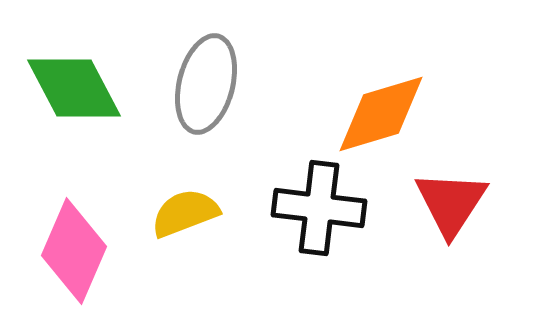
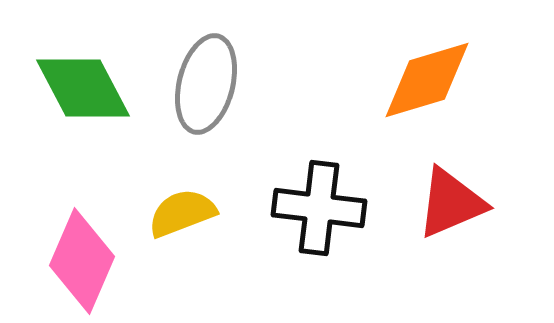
green diamond: moved 9 px right
orange diamond: moved 46 px right, 34 px up
red triangle: rotated 34 degrees clockwise
yellow semicircle: moved 3 px left
pink diamond: moved 8 px right, 10 px down
